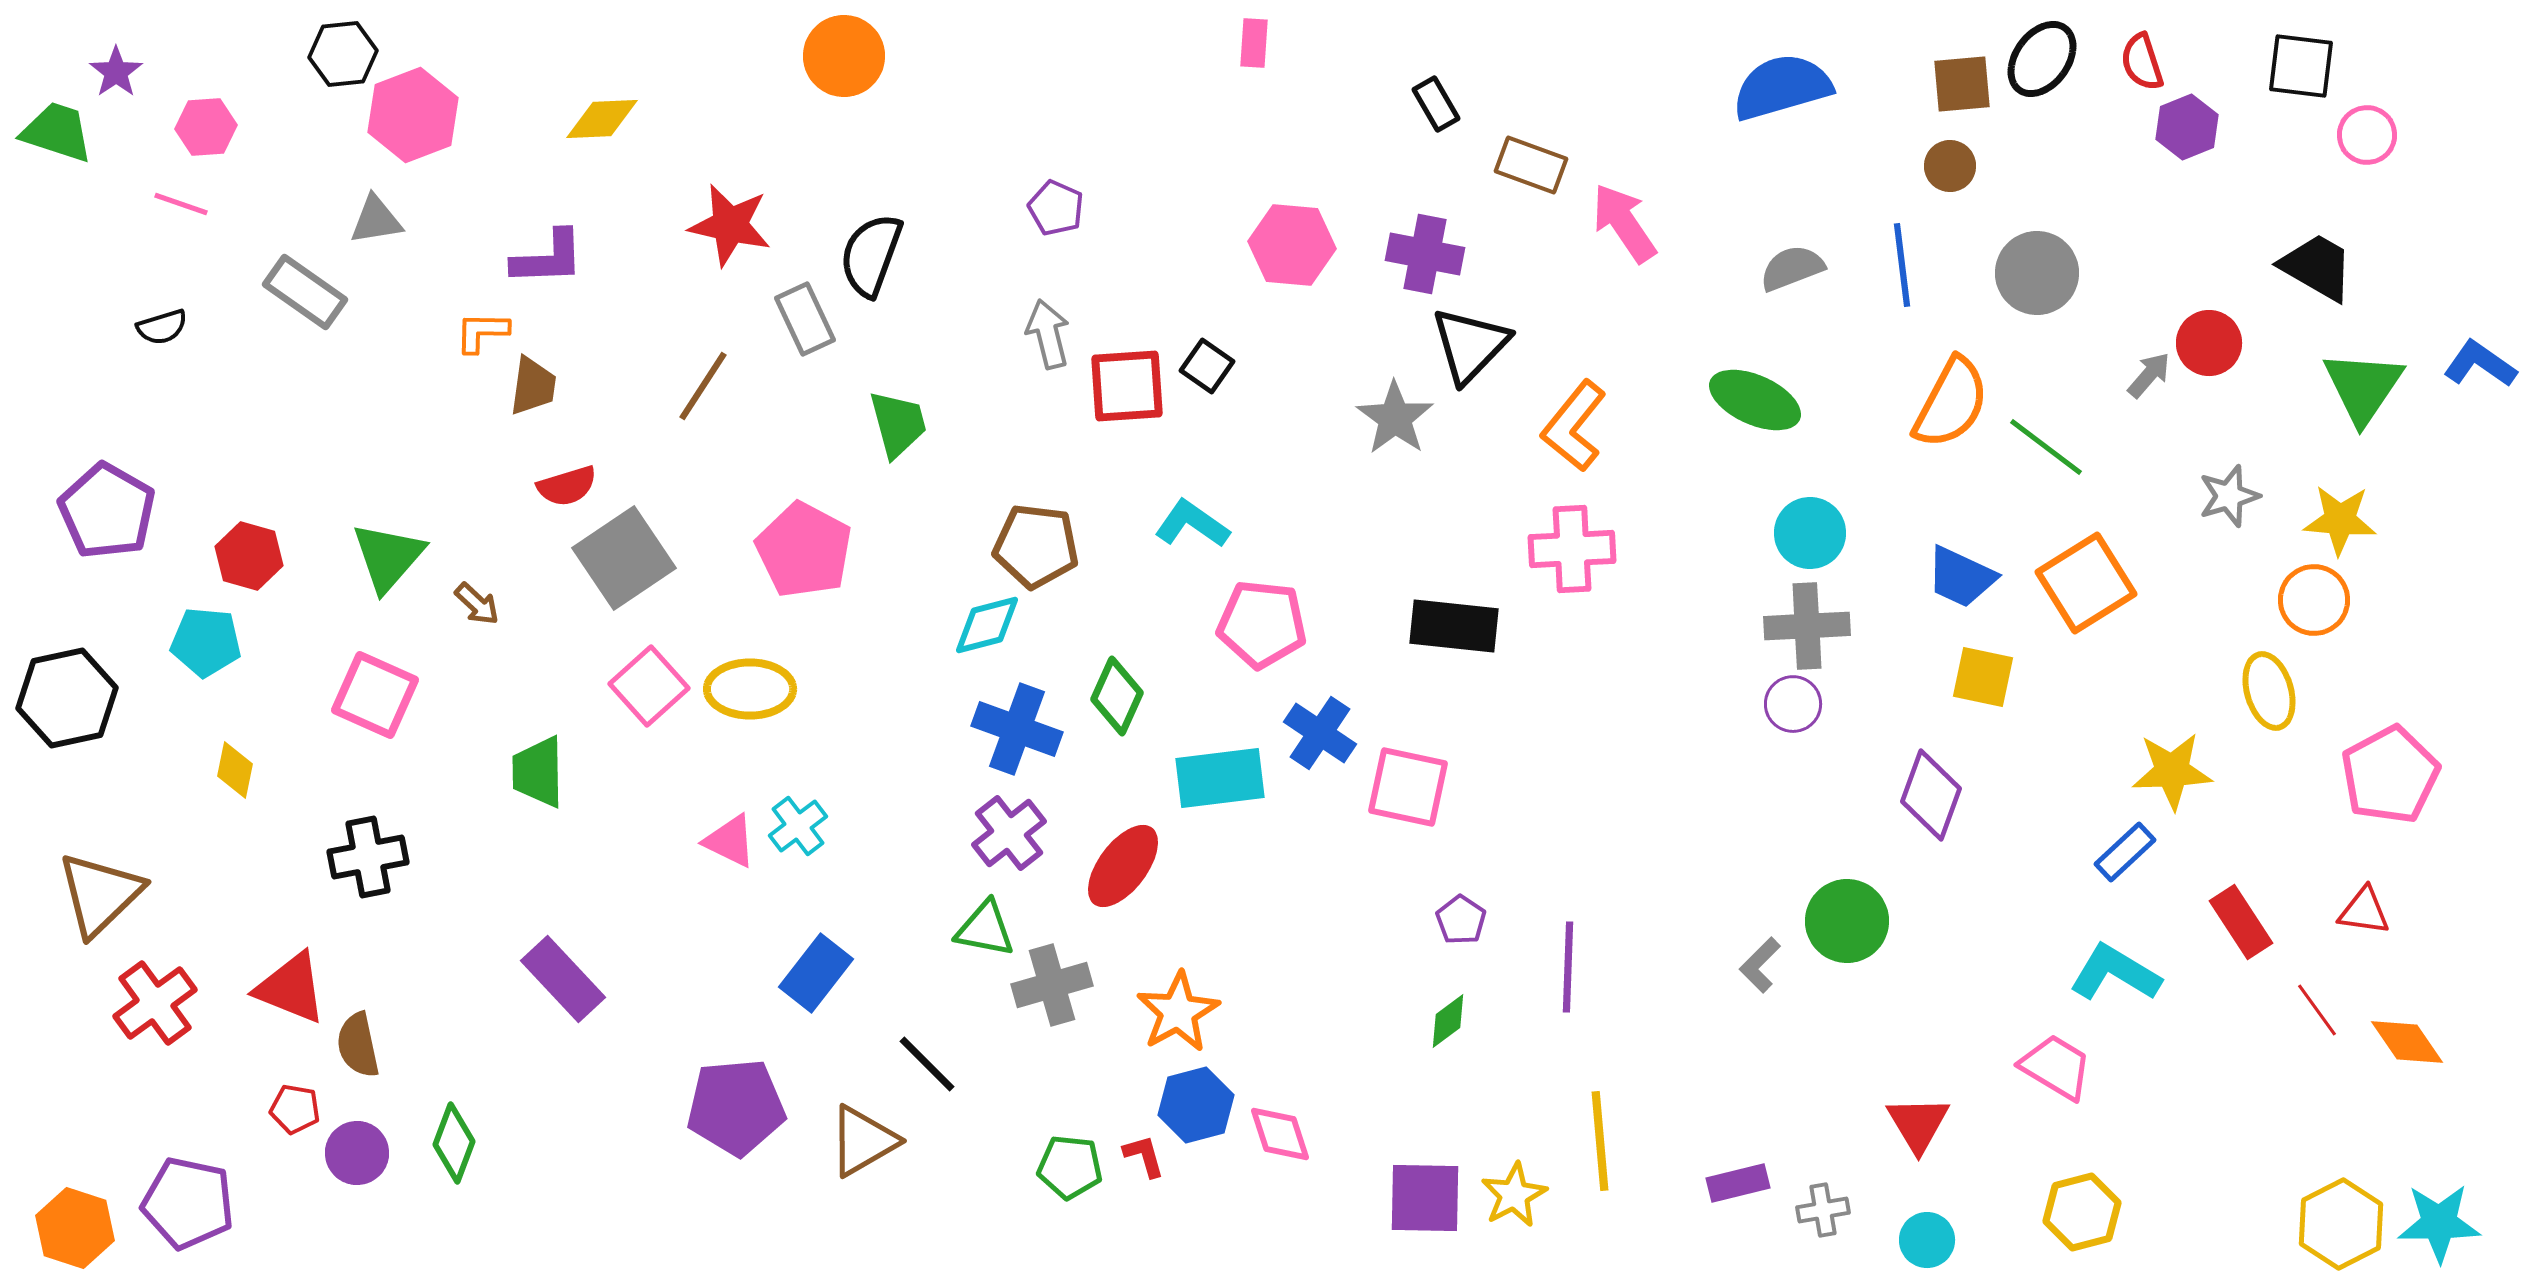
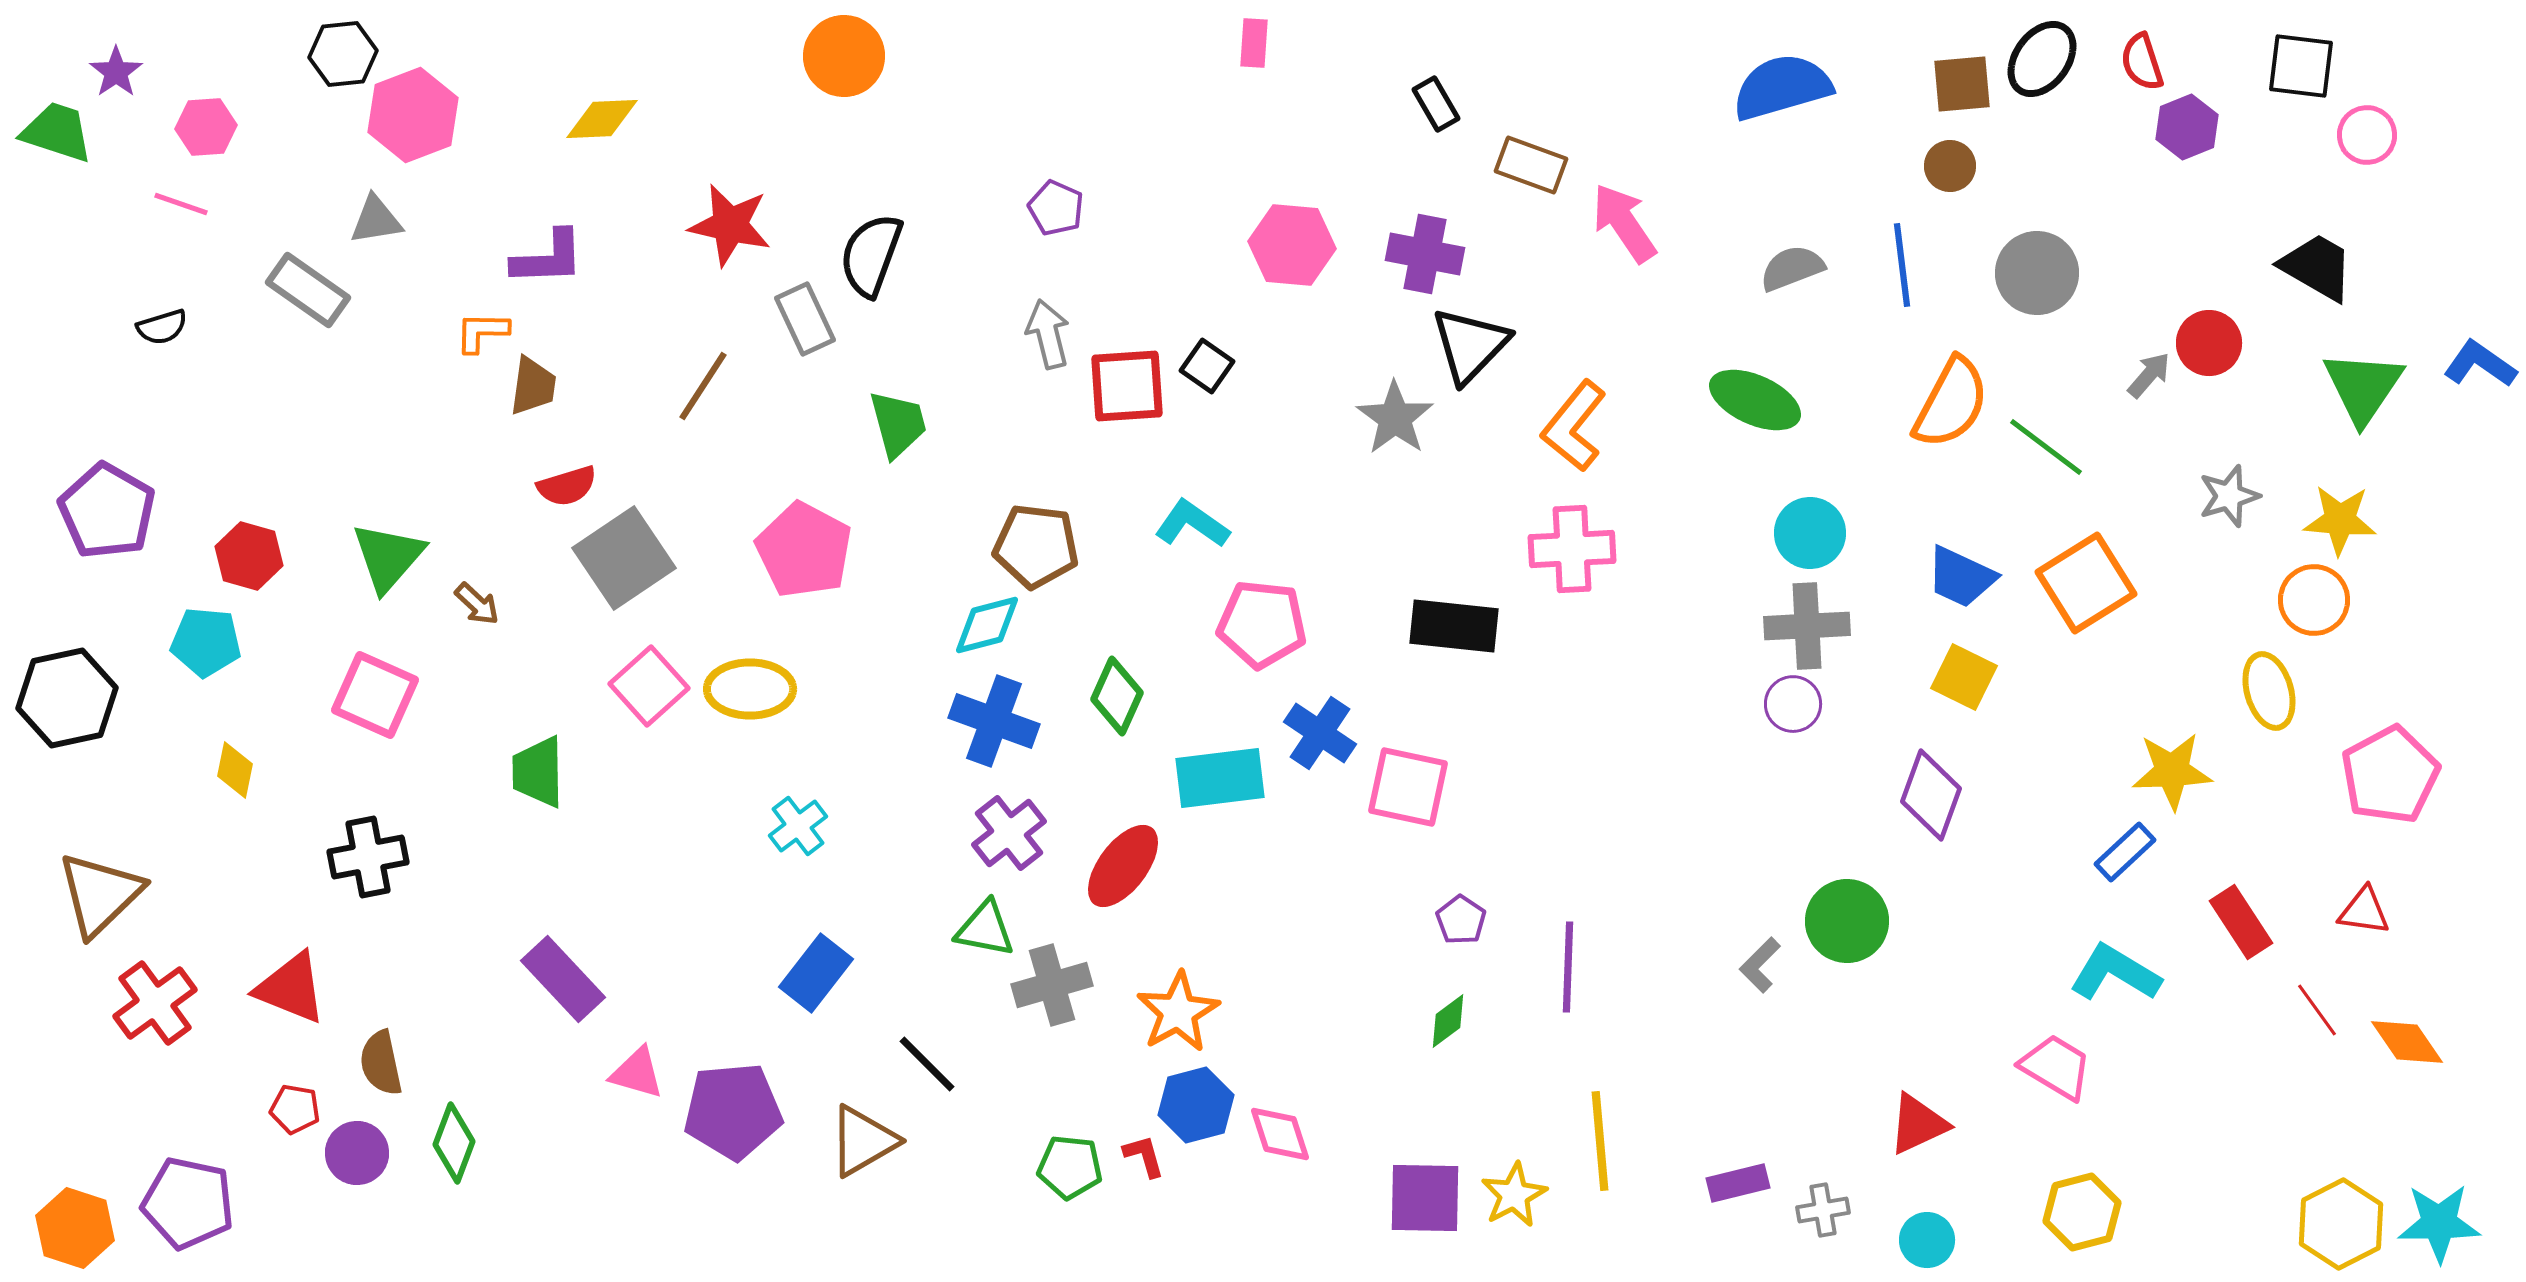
gray rectangle at (305, 292): moved 3 px right, 2 px up
yellow square at (1983, 677): moved 19 px left; rotated 14 degrees clockwise
blue cross at (1017, 729): moved 23 px left, 8 px up
pink triangle at (730, 841): moved 93 px left, 232 px down; rotated 10 degrees counterclockwise
brown semicircle at (358, 1045): moved 23 px right, 18 px down
purple pentagon at (736, 1107): moved 3 px left, 4 px down
red triangle at (1918, 1124): rotated 36 degrees clockwise
